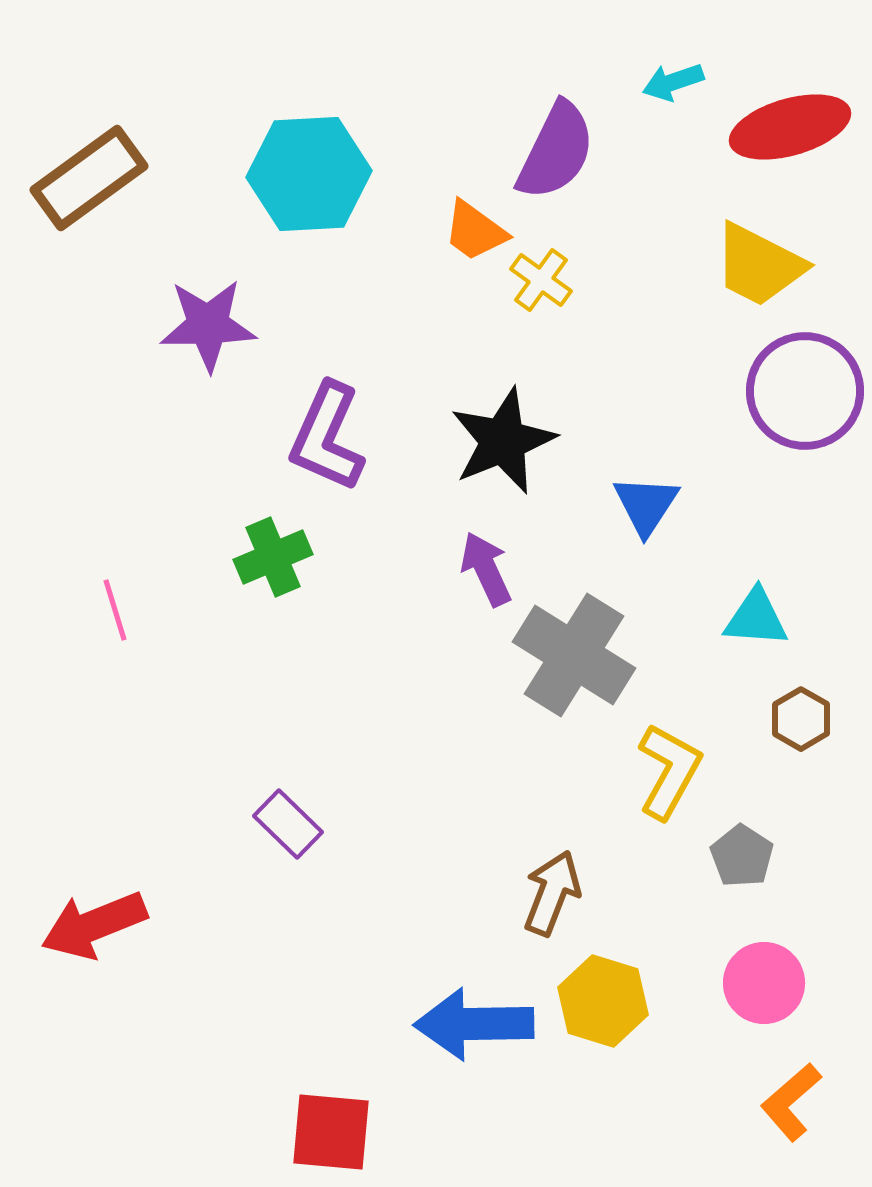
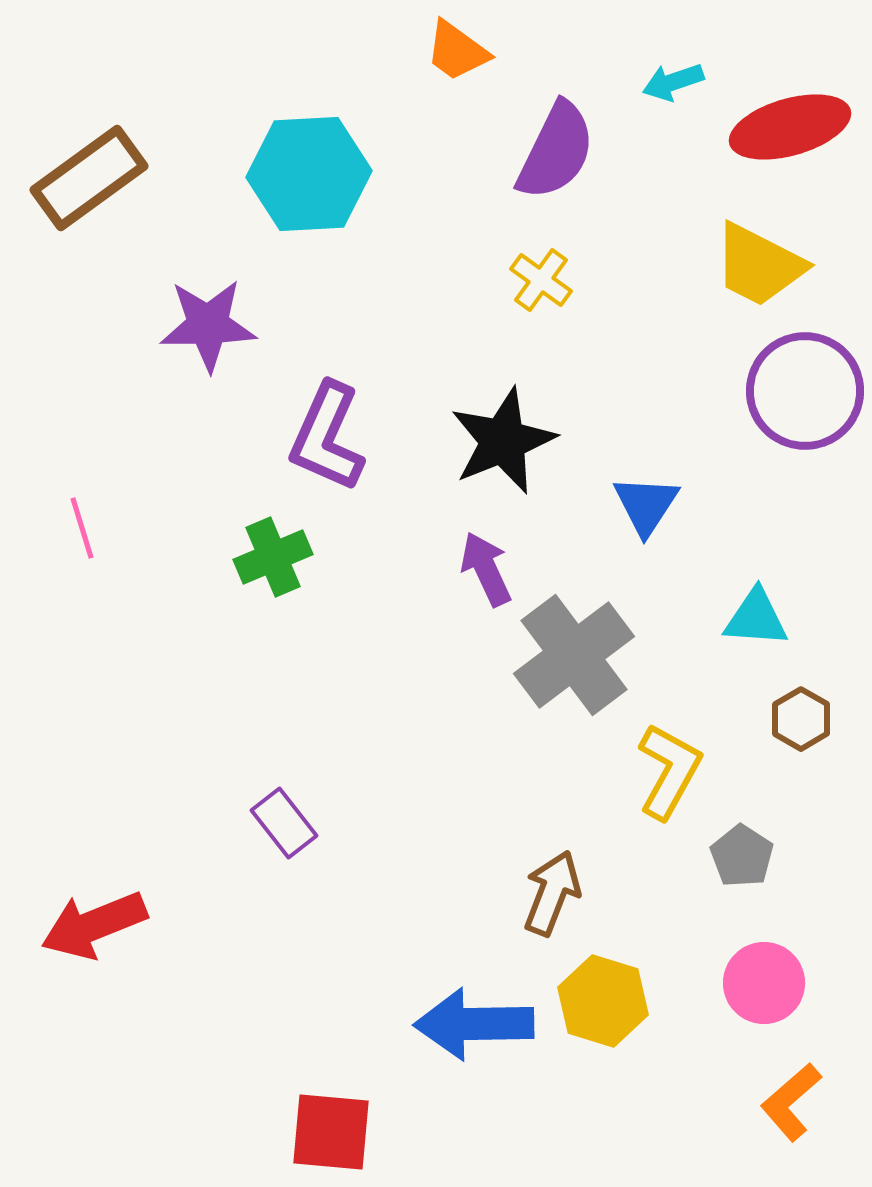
orange trapezoid: moved 18 px left, 180 px up
pink line: moved 33 px left, 82 px up
gray cross: rotated 21 degrees clockwise
purple rectangle: moved 4 px left, 1 px up; rotated 8 degrees clockwise
